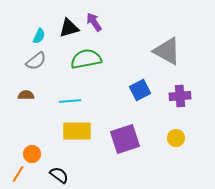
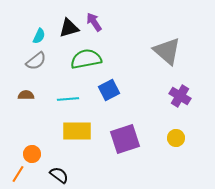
gray triangle: rotated 12 degrees clockwise
blue square: moved 31 px left
purple cross: rotated 35 degrees clockwise
cyan line: moved 2 px left, 2 px up
